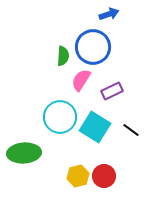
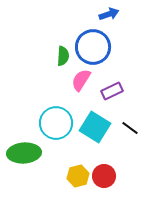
cyan circle: moved 4 px left, 6 px down
black line: moved 1 px left, 2 px up
